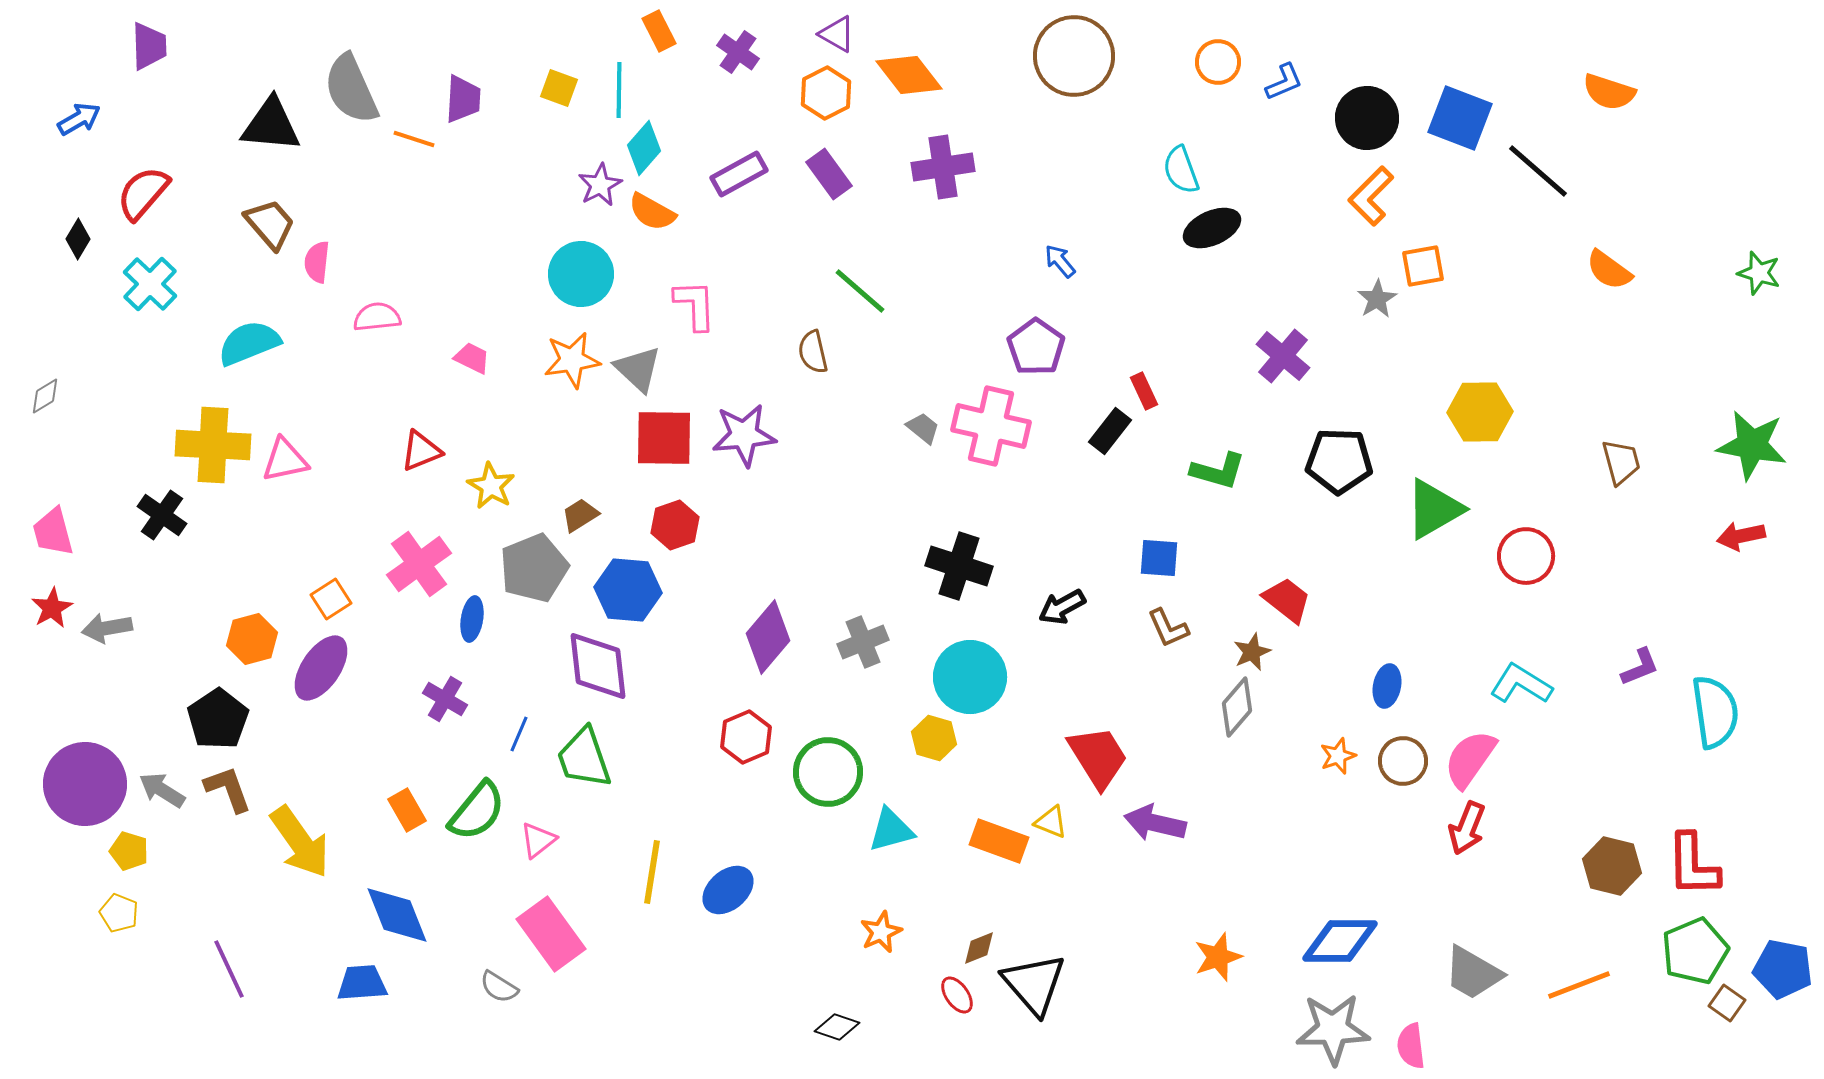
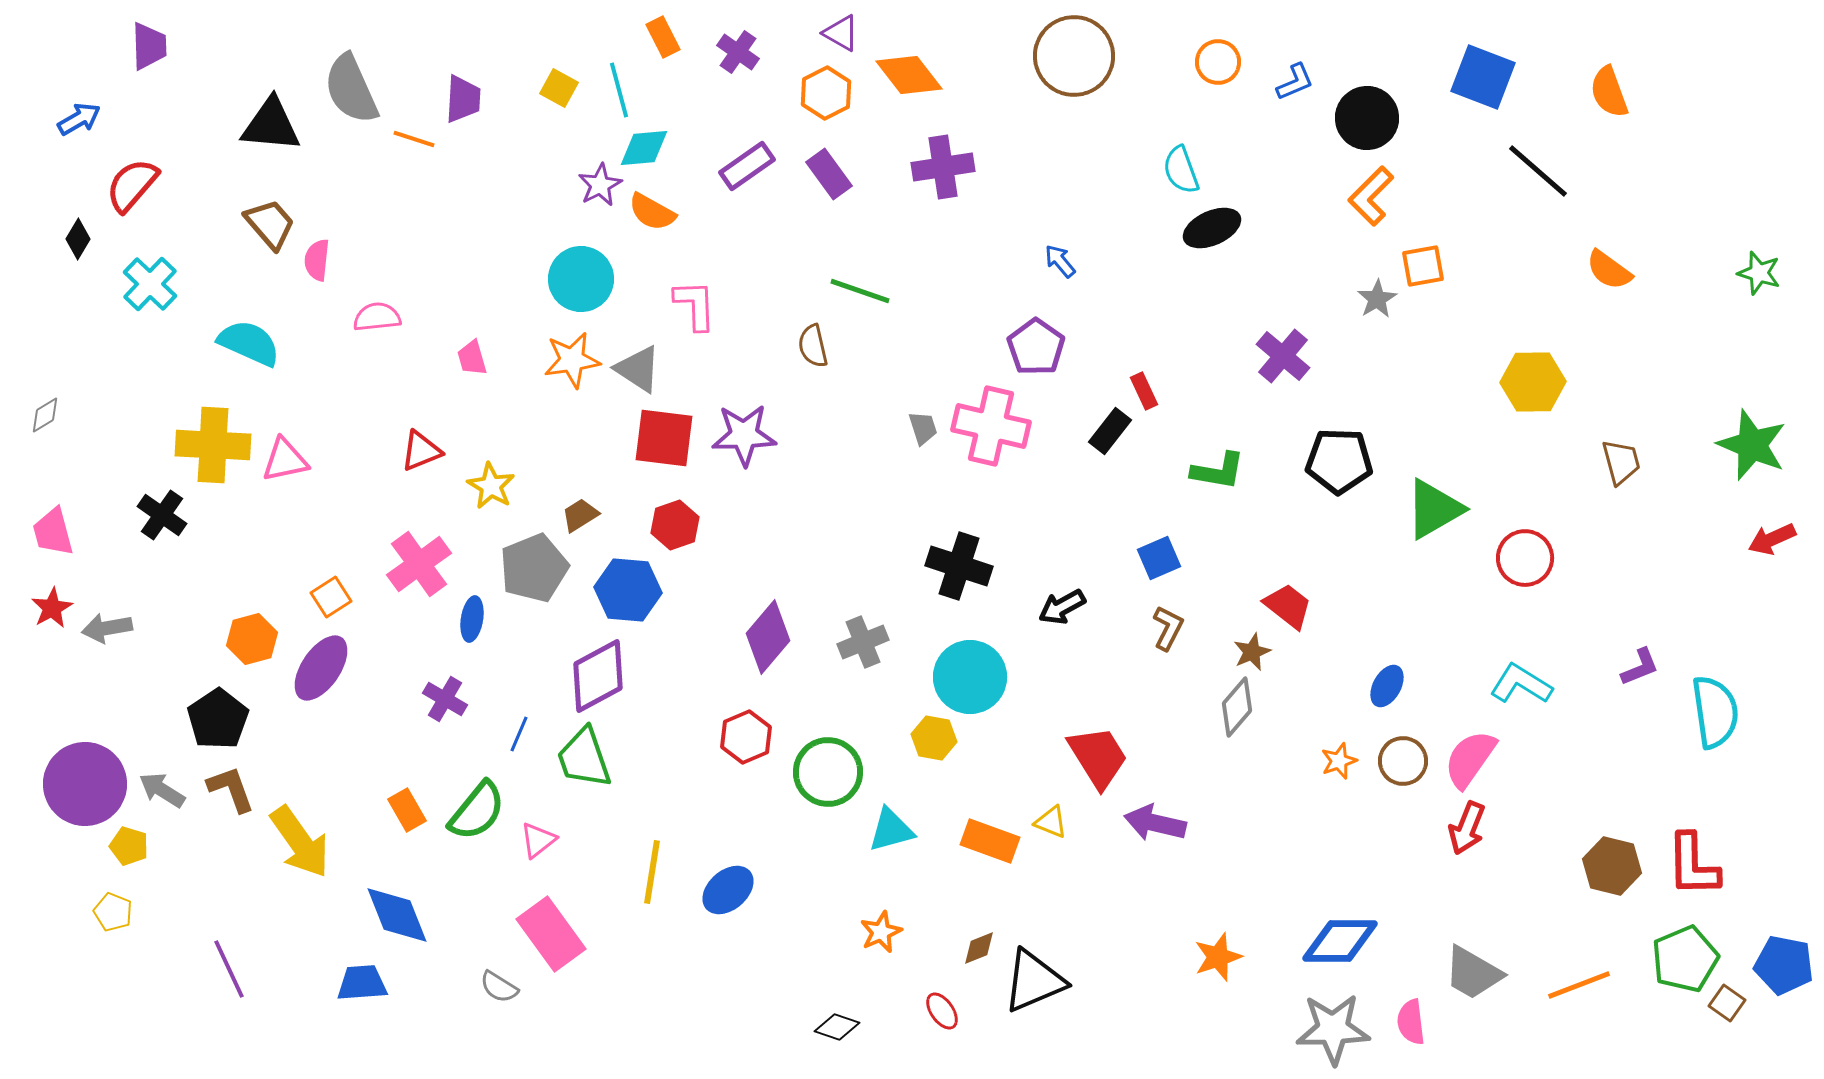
orange rectangle at (659, 31): moved 4 px right, 6 px down
purple triangle at (837, 34): moved 4 px right, 1 px up
blue L-shape at (1284, 82): moved 11 px right
yellow square at (559, 88): rotated 9 degrees clockwise
cyan line at (619, 90): rotated 16 degrees counterclockwise
orange semicircle at (1609, 92): rotated 52 degrees clockwise
blue square at (1460, 118): moved 23 px right, 41 px up
cyan diamond at (644, 148): rotated 44 degrees clockwise
purple rectangle at (739, 174): moved 8 px right, 8 px up; rotated 6 degrees counterclockwise
red semicircle at (143, 193): moved 11 px left, 8 px up
pink semicircle at (317, 262): moved 2 px up
cyan circle at (581, 274): moved 5 px down
green line at (860, 291): rotated 22 degrees counterclockwise
cyan semicircle at (249, 343): rotated 46 degrees clockwise
brown semicircle at (813, 352): moved 6 px up
pink trapezoid at (472, 358): rotated 132 degrees counterclockwise
gray triangle at (638, 369): rotated 10 degrees counterclockwise
gray diamond at (45, 396): moved 19 px down
yellow hexagon at (1480, 412): moved 53 px right, 30 px up
gray trapezoid at (923, 428): rotated 33 degrees clockwise
purple star at (744, 435): rotated 4 degrees clockwise
red square at (664, 438): rotated 6 degrees clockwise
green star at (1752, 445): rotated 12 degrees clockwise
green L-shape at (1218, 471): rotated 6 degrees counterclockwise
red arrow at (1741, 536): moved 31 px right, 3 px down; rotated 12 degrees counterclockwise
red circle at (1526, 556): moved 1 px left, 2 px down
blue square at (1159, 558): rotated 27 degrees counterclockwise
orange square at (331, 599): moved 2 px up
red trapezoid at (1287, 600): moved 1 px right, 6 px down
brown L-shape at (1168, 628): rotated 129 degrees counterclockwise
purple diamond at (598, 666): moved 10 px down; rotated 68 degrees clockwise
blue ellipse at (1387, 686): rotated 18 degrees clockwise
yellow hexagon at (934, 738): rotated 6 degrees counterclockwise
orange star at (1338, 756): moved 1 px right, 5 px down
brown L-shape at (228, 789): moved 3 px right
orange rectangle at (999, 841): moved 9 px left
yellow pentagon at (129, 851): moved 5 px up
yellow pentagon at (119, 913): moved 6 px left, 1 px up
green pentagon at (1695, 951): moved 10 px left, 8 px down
blue pentagon at (1783, 969): moved 1 px right, 4 px up
black triangle at (1034, 984): moved 3 px up; rotated 48 degrees clockwise
red ellipse at (957, 995): moved 15 px left, 16 px down
pink semicircle at (1411, 1046): moved 24 px up
